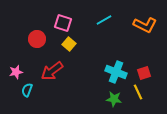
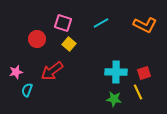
cyan line: moved 3 px left, 3 px down
cyan cross: rotated 20 degrees counterclockwise
